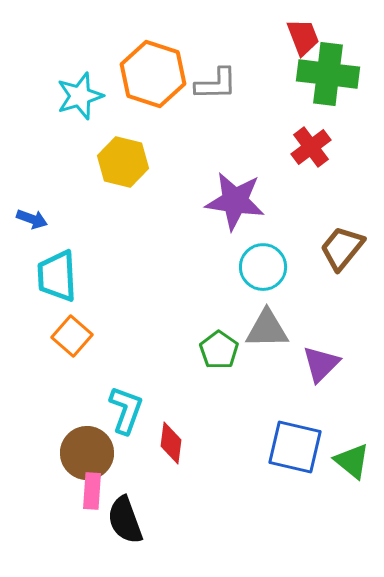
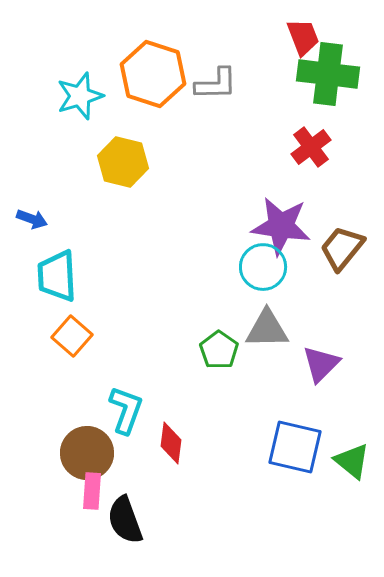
purple star: moved 46 px right, 25 px down
